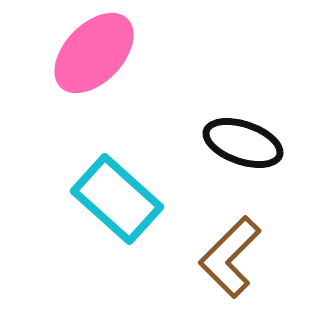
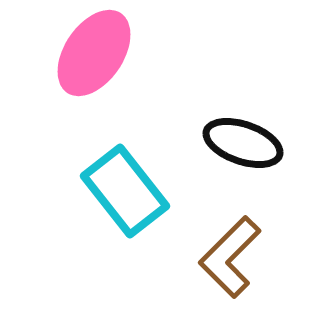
pink ellipse: rotated 10 degrees counterclockwise
cyan rectangle: moved 8 px right, 8 px up; rotated 10 degrees clockwise
